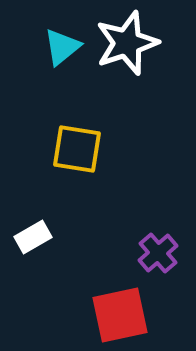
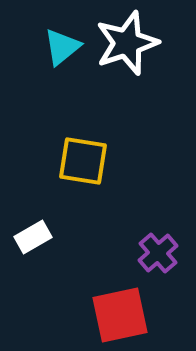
yellow square: moved 6 px right, 12 px down
